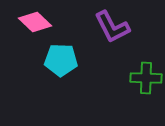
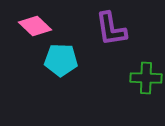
pink diamond: moved 4 px down
purple L-shape: moved 1 px left, 2 px down; rotated 18 degrees clockwise
